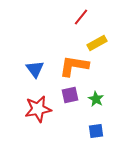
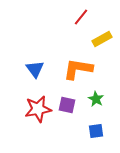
yellow rectangle: moved 5 px right, 4 px up
orange L-shape: moved 4 px right, 3 px down
purple square: moved 3 px left, 10 px down; rotated 24 degrees clockwise
